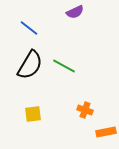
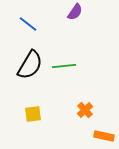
purple semicircle: rotated 30 degrees counterclockwise
blue line: moved 1 px left, 4 px up
green line: rotated 35 degrees counterclockwise
orange cross: rotated 28 degrees clockwise
orange rectangle: moved 2 px left, 4 px down; rotated 24 degrees clockwise
